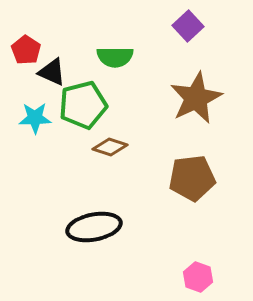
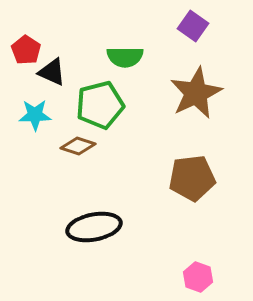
purple square: moved 5 px right; rotated 12 degrees counterclockwise
green semicircle: moved 10 px right
brown star: moved 5 px up
green pentagon: moved 17 px right
cyan star: moved 3 px up
brown diamond: moved 32 px left, 1 px up
